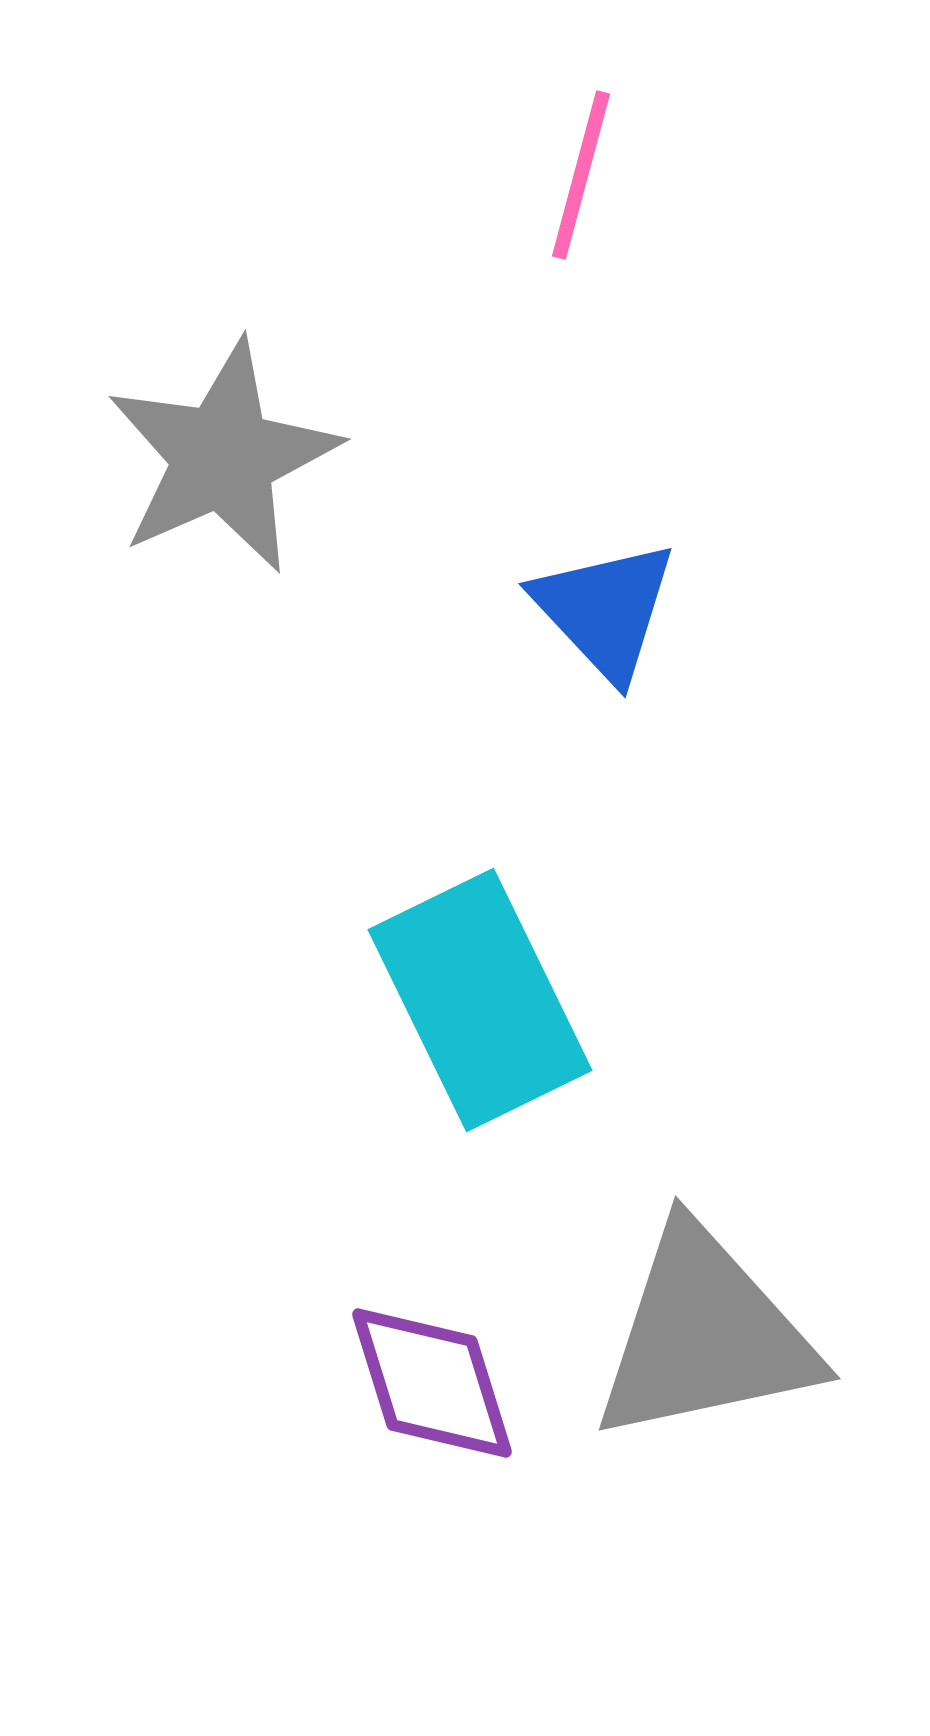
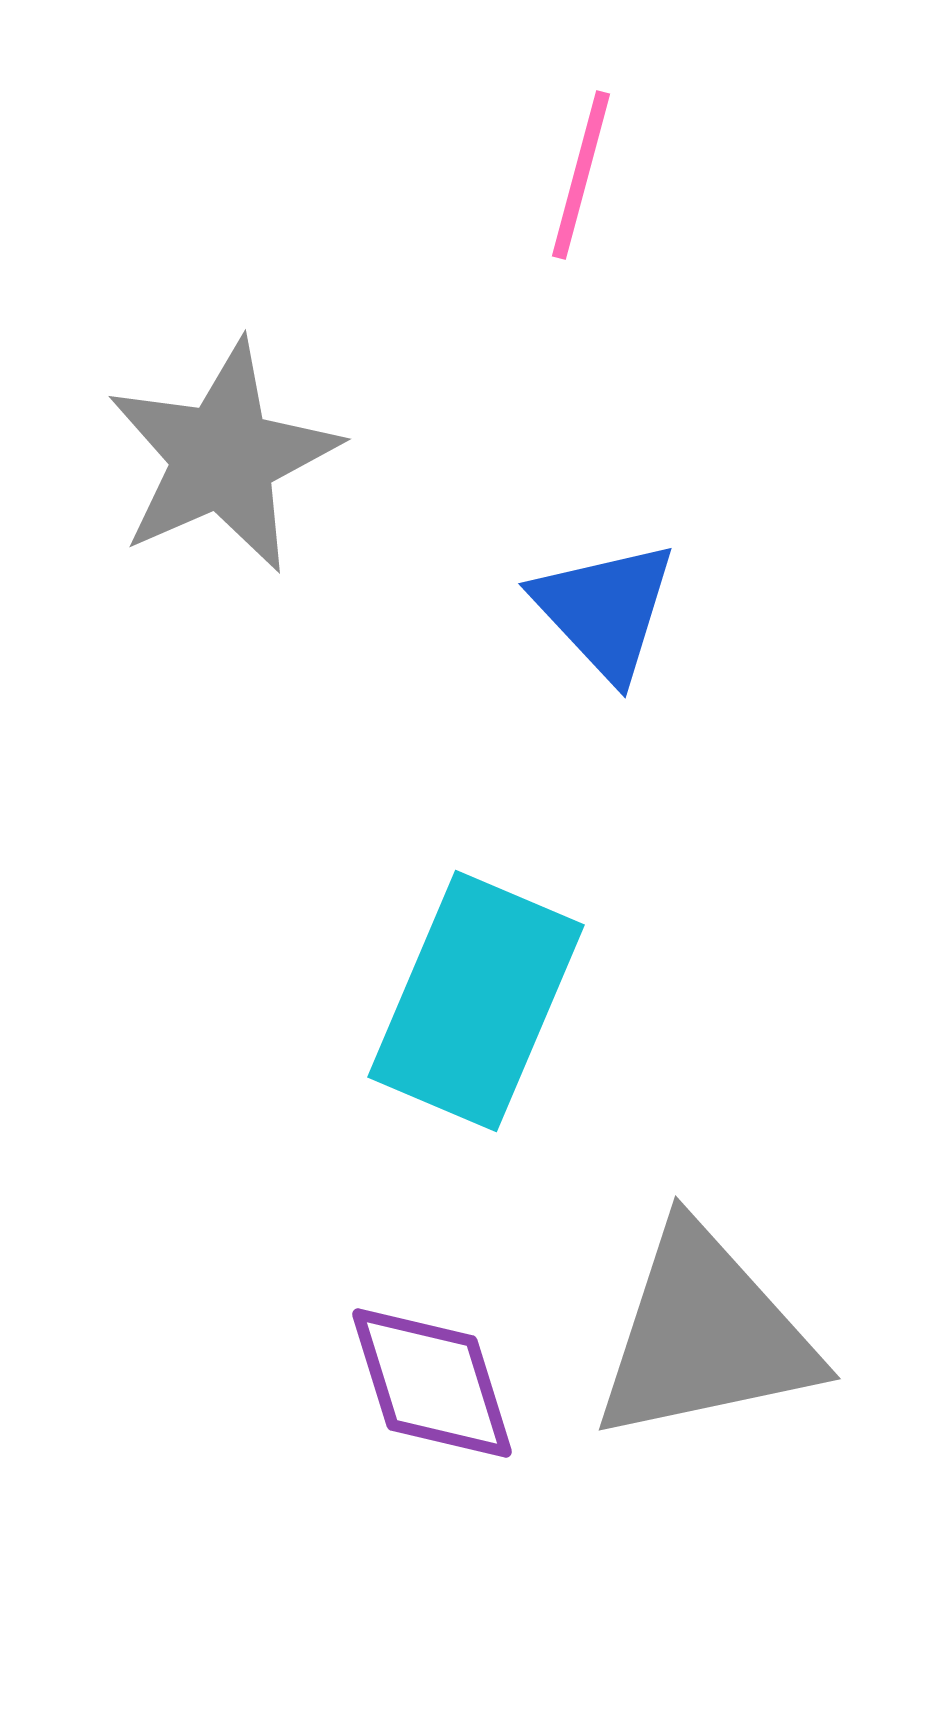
cyan rectangle: moved 4 px left, 1 px down; rotated 49 degrees clockwise
